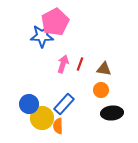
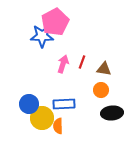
red line: moved 2 px right, 2 px up
blue rectangle: rotated 45 degrees clockwise
